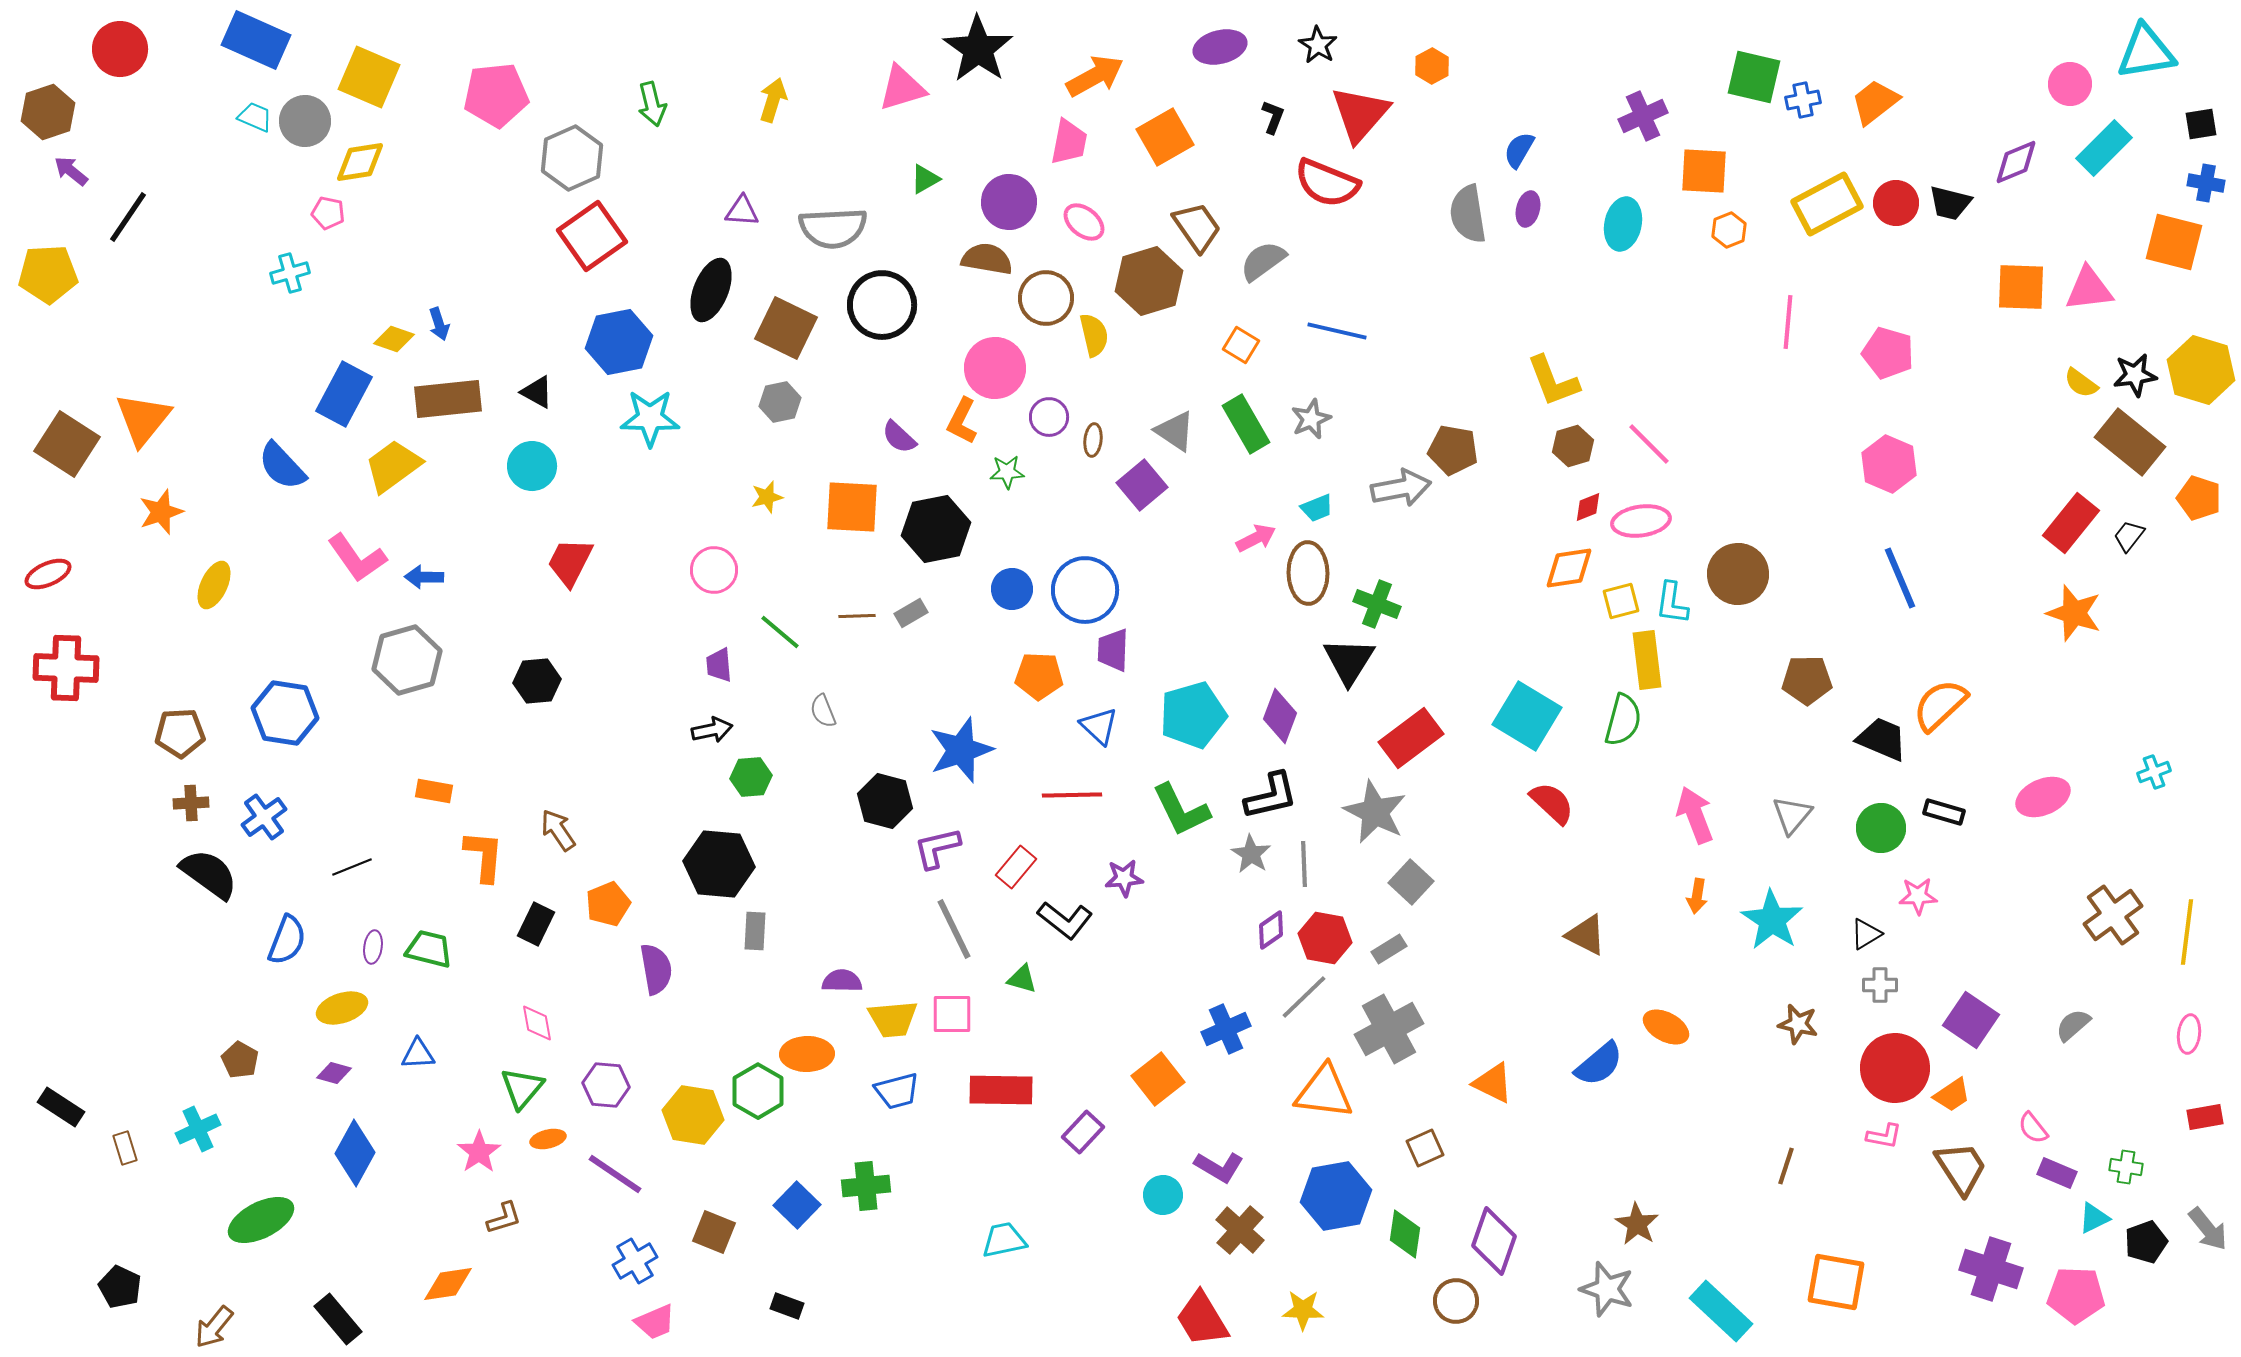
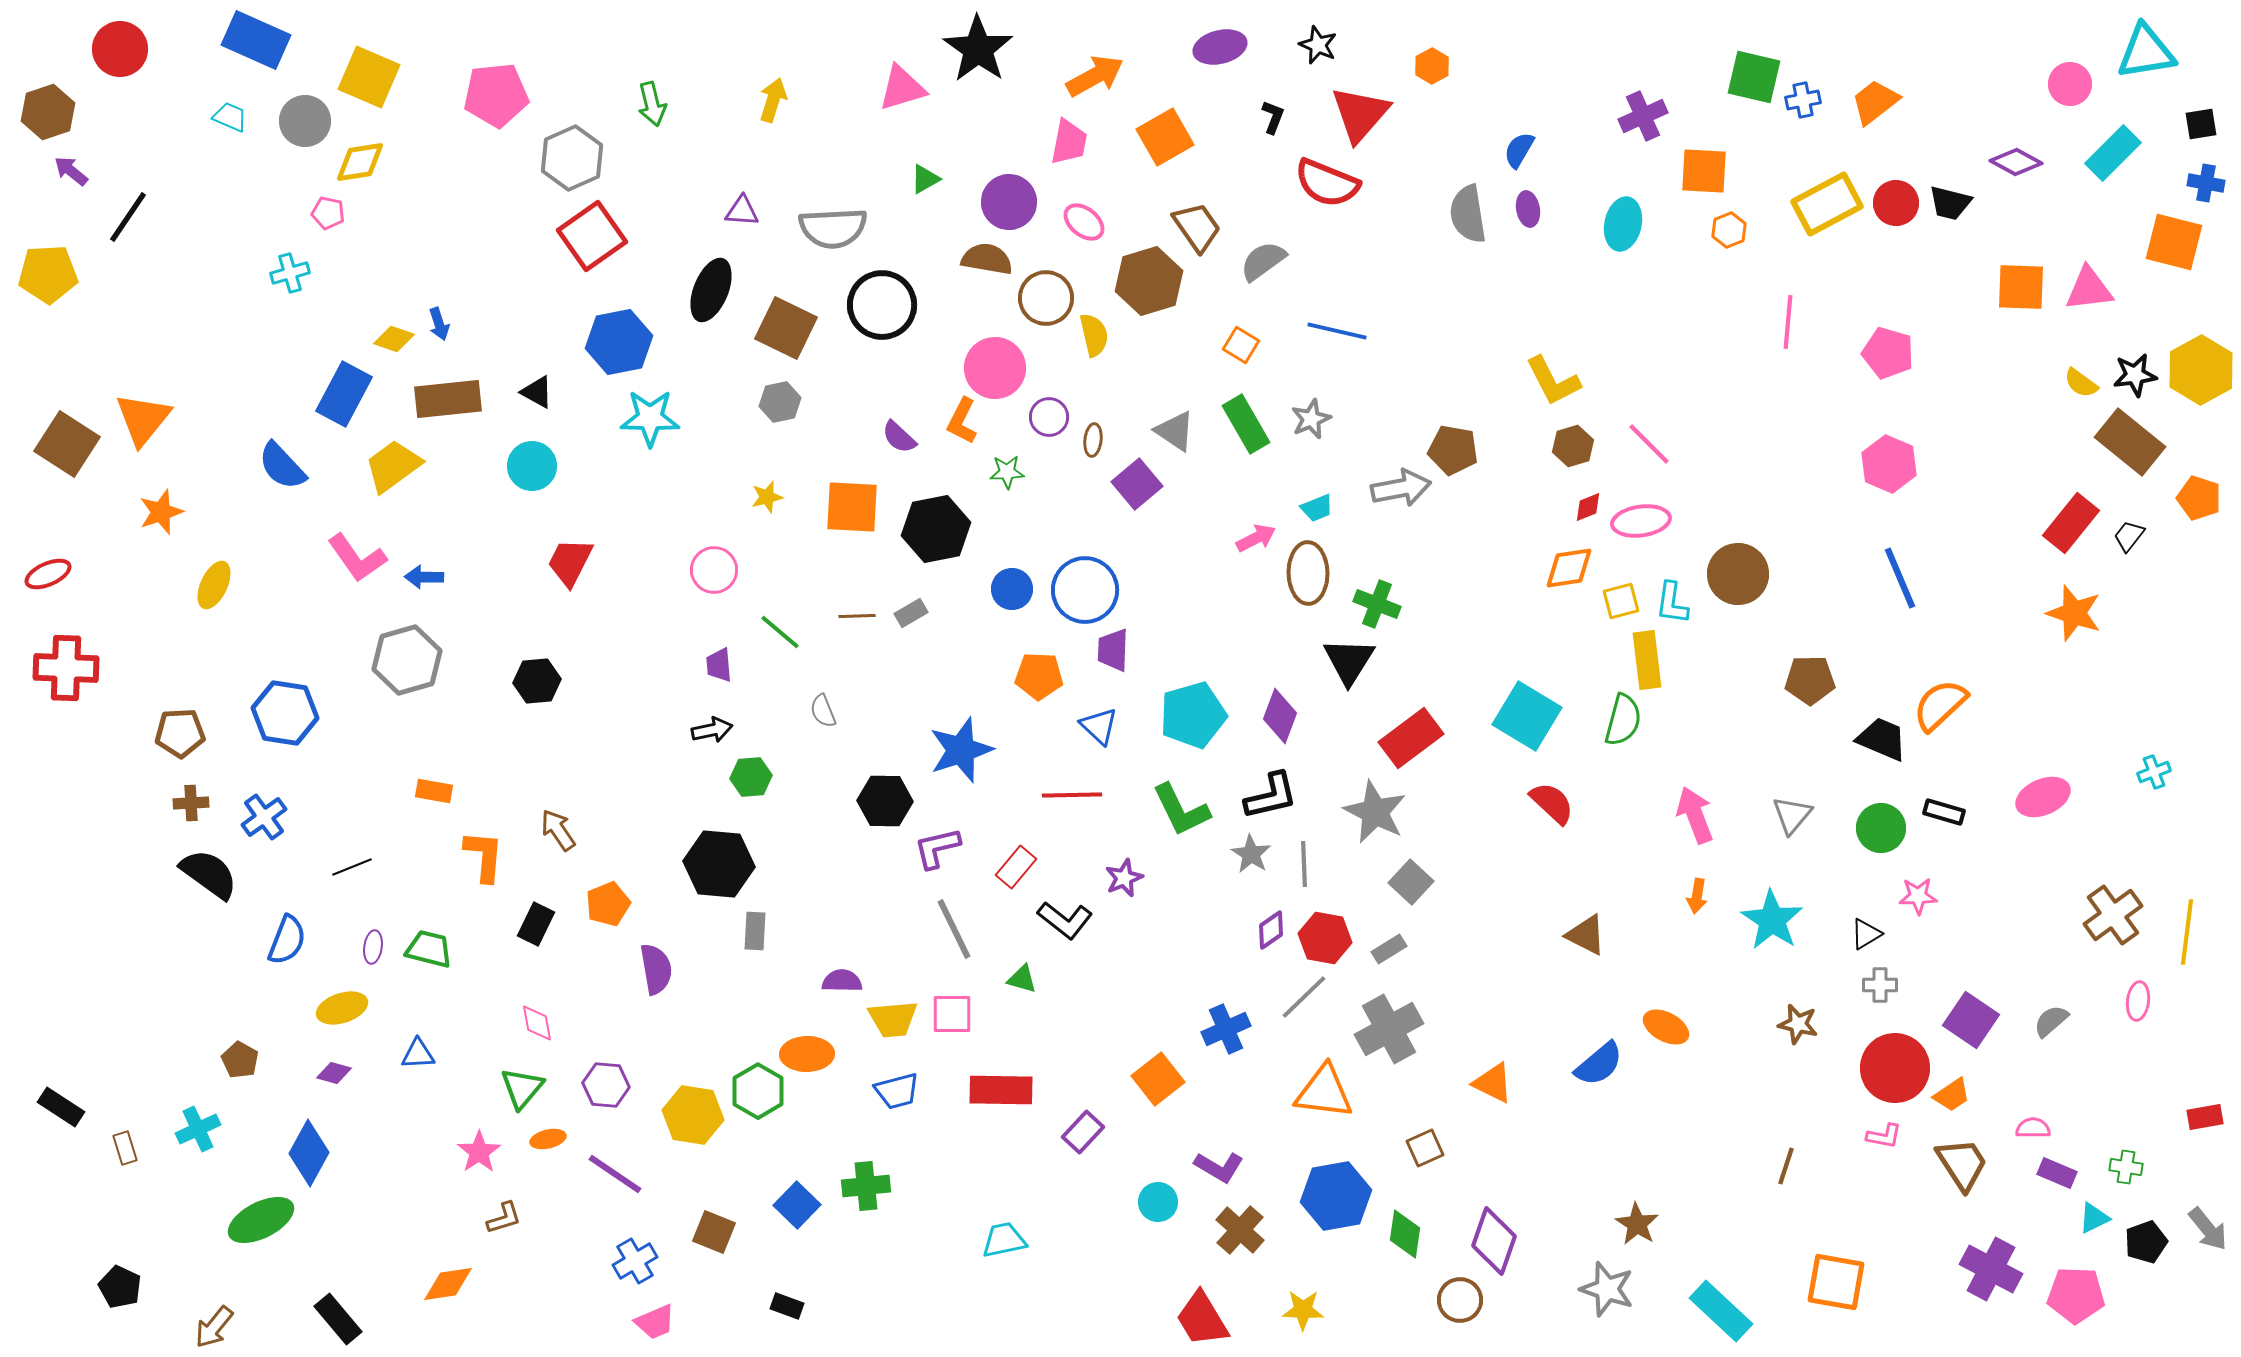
black star at (1318, 45): rotated 9 degrees counterclockwise
cyan trapezoid at (255, 117): moved 25 px left
cyan rectangle at (2104, 148): moved 9 px right, 5 px down
purple diamond at (2016, 162): rotated 51 degrees clockwise
purple ellipse at (1528, 209): rotated 24 degrees counterclockwise
yellow hexagon at (2201, 370): rotated 14 degrees clockwise
yellow L-shape at (1553, 381): rotated 6 degrees counterclockwise
purple square at (1142, 485): moved 5 px left, 1 px up
brown pentagon at (1807, 680): moved 3 px right
black hexagon at (885, 801): rotated 14 degrees counterclockwise
purple star at (1124, 878): rotated 18 degrees counterclockwise
gray semicircle at (2073, 1025): moved 22 px left, 4 px up
pink ellipse at (2189, 1034): moved 51 px left, 33 px up
pink semicircle at (2033, 1128): rotated 128 degrees clockwise
blue diamond at (355, 1153): moved 46 px left
brown trapezoid at (1961, 1168): moved 1 px right, 4 px up
cyan circle at (1163, 1195): moved 5 px left, 7 px down
purple cross at (1991, 1269): rotated 10 degrees clockwise
brown circle at (1456, 1301): moved 4 px right, 1 px up
